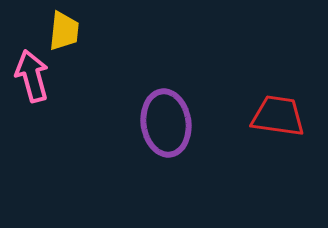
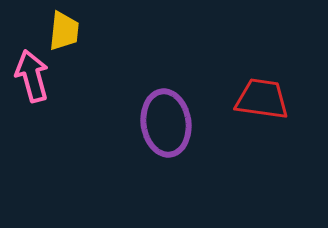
red trapezoid: moved 16 px left, 17 px up
